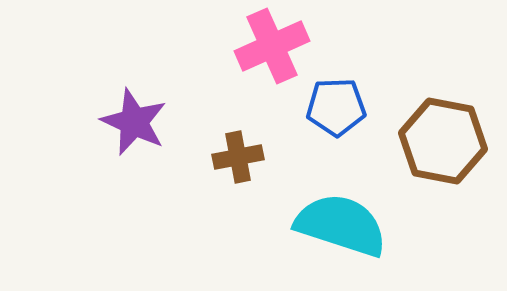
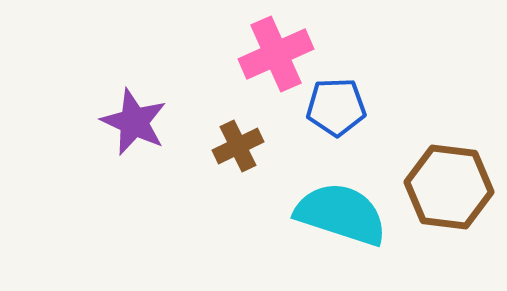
pink cross: moved 4 px right, 8 px down
brown hexagon: moved 6 px right, 46 px down; rotated 4 degrees counterclockwise
brown cross: moved 11 px up; rotated 15 degrees counterclockwise
cyan semicircle: moved 11 px up
